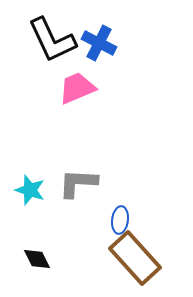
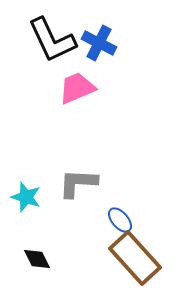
cyan star: moved 4 px left, 7 px down
blue ellipse: rotated 48 degrees counterclockwise
